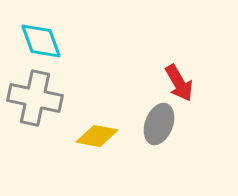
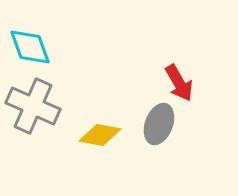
cyan diamond: moved 11 px left, 6 px down
gray cross: moved 2 px left, 8 px down; rotated 12 degrees clockwise
yellow diamond: moved 3 px right, 1 px up
